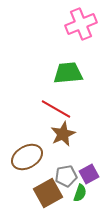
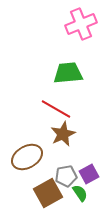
green semicircle: rotated 54 degrees counterclockwise
